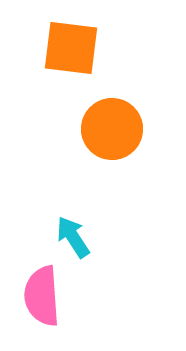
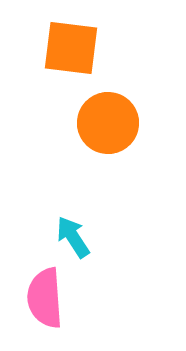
orange circle: moved 4 px left, 6 px up
pink semicircle: moved 3 px right, 2 px down
